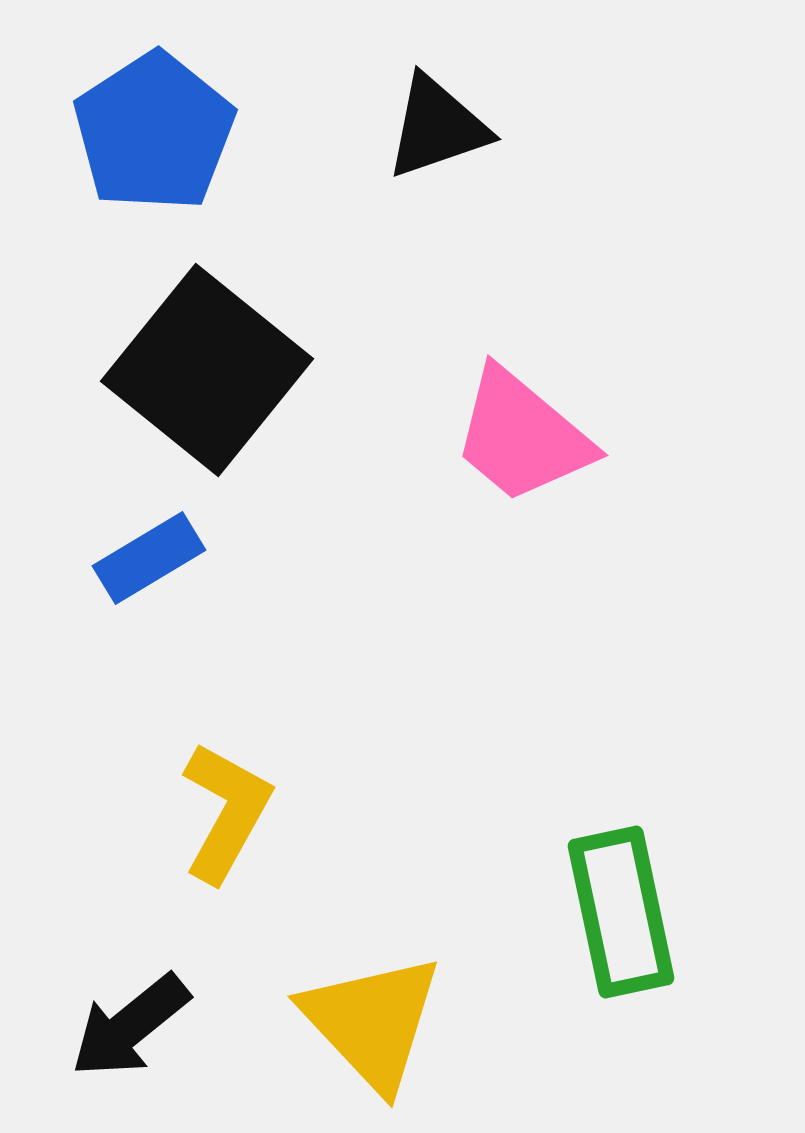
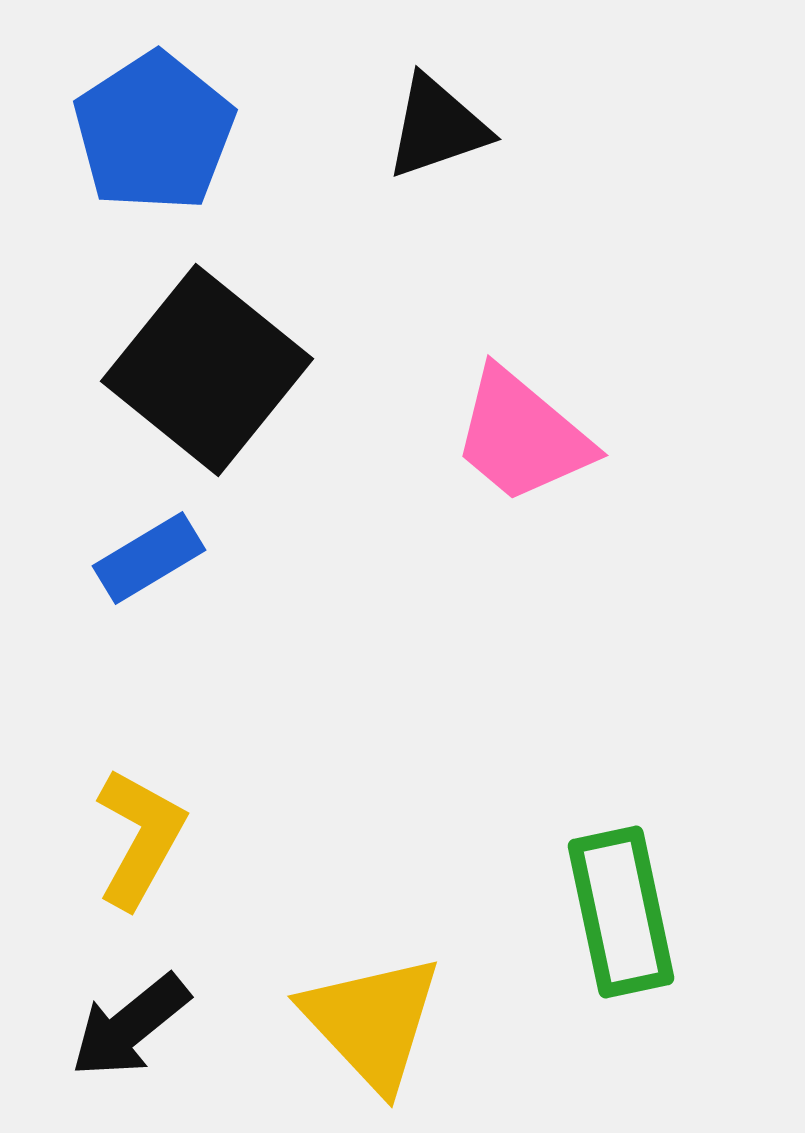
yellow L-shape: moved 86 px left, 26 px down
